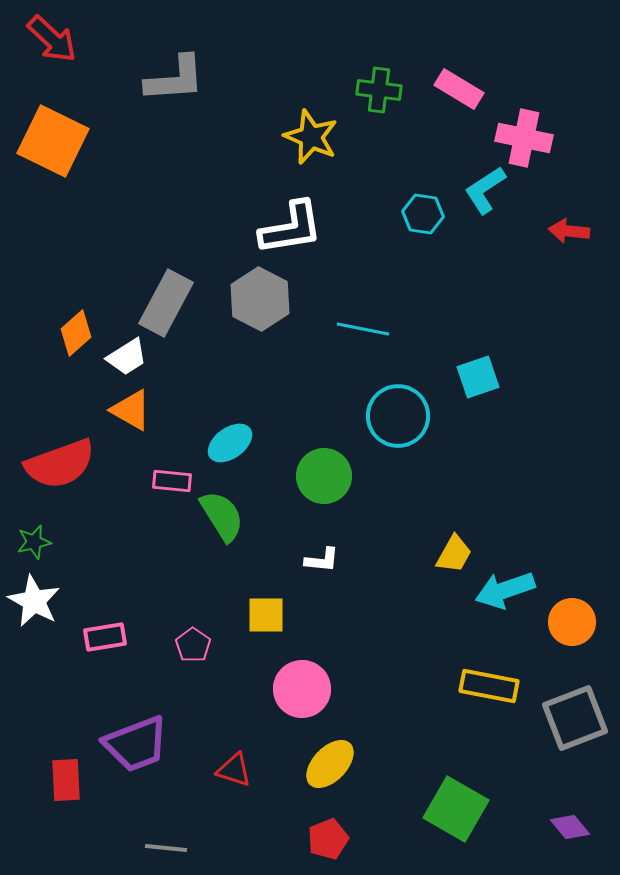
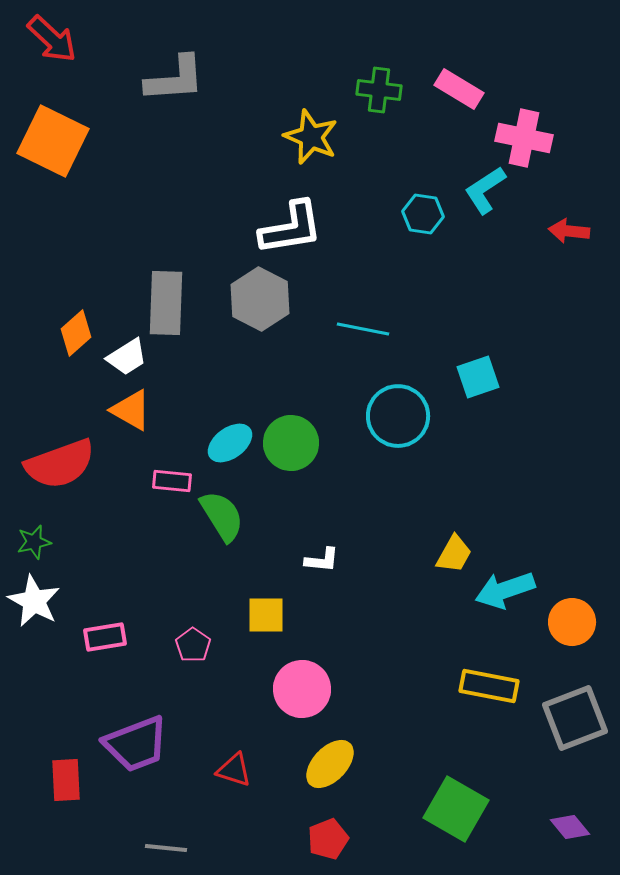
gray rectangle at (166, 303): rotated 26 degrees counterclockwise
green circle at (324, 476): moved 33 px left, 33 px up
